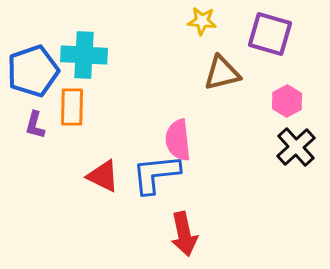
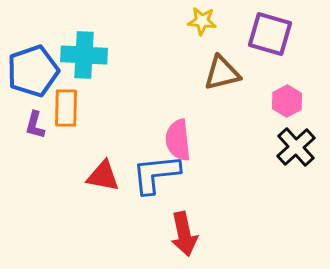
orange rectangle: moved 6 px left, 1 px down
red triangle: rotated 15 degrees counterclockwise
